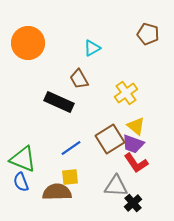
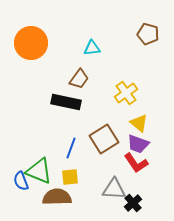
orange circle: moved 3 px right
cyan triangle: rotated 24 degrees clockwise
brown trapezoid: rotated 115 degrees counterclockwise
black rectangle: moved 7 px right; rotated 12 degrees counterclockwise
yellow triangle: moved 3 px right, 3 px up
brown square: moved 6 px left
purple trapezoid: moved 5 px right
blue line: rotated 35 degrees counterclockwise
green triangle: moved 16 px right, 12 px down
blue semicircle: moved 1 px up
gray triangle: moved 2 px left, 3 px down
brown semicircle: moved 5 px down
